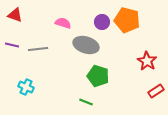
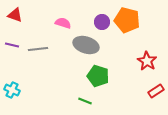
cyan cross: moved 14 px left, 3 px down
green line: moved 1 px left, 1 px up
